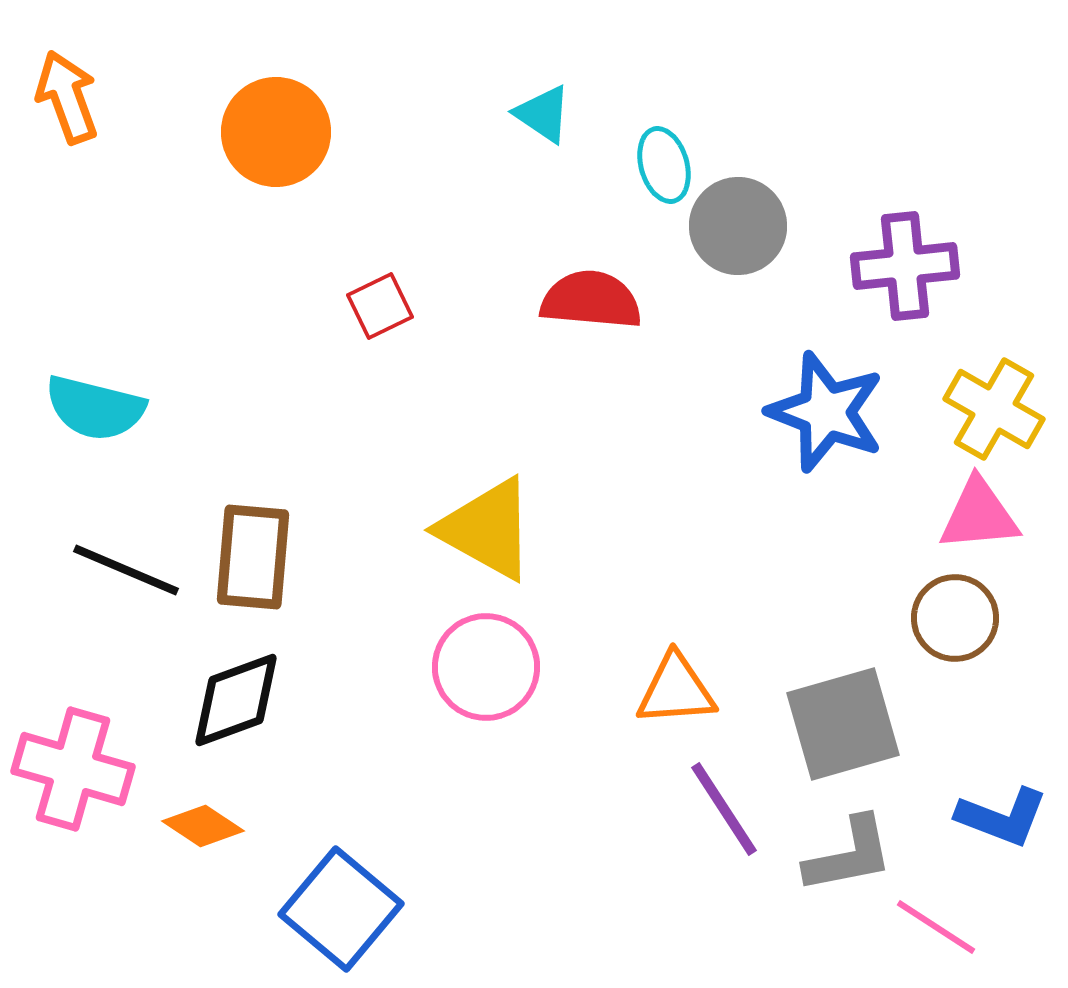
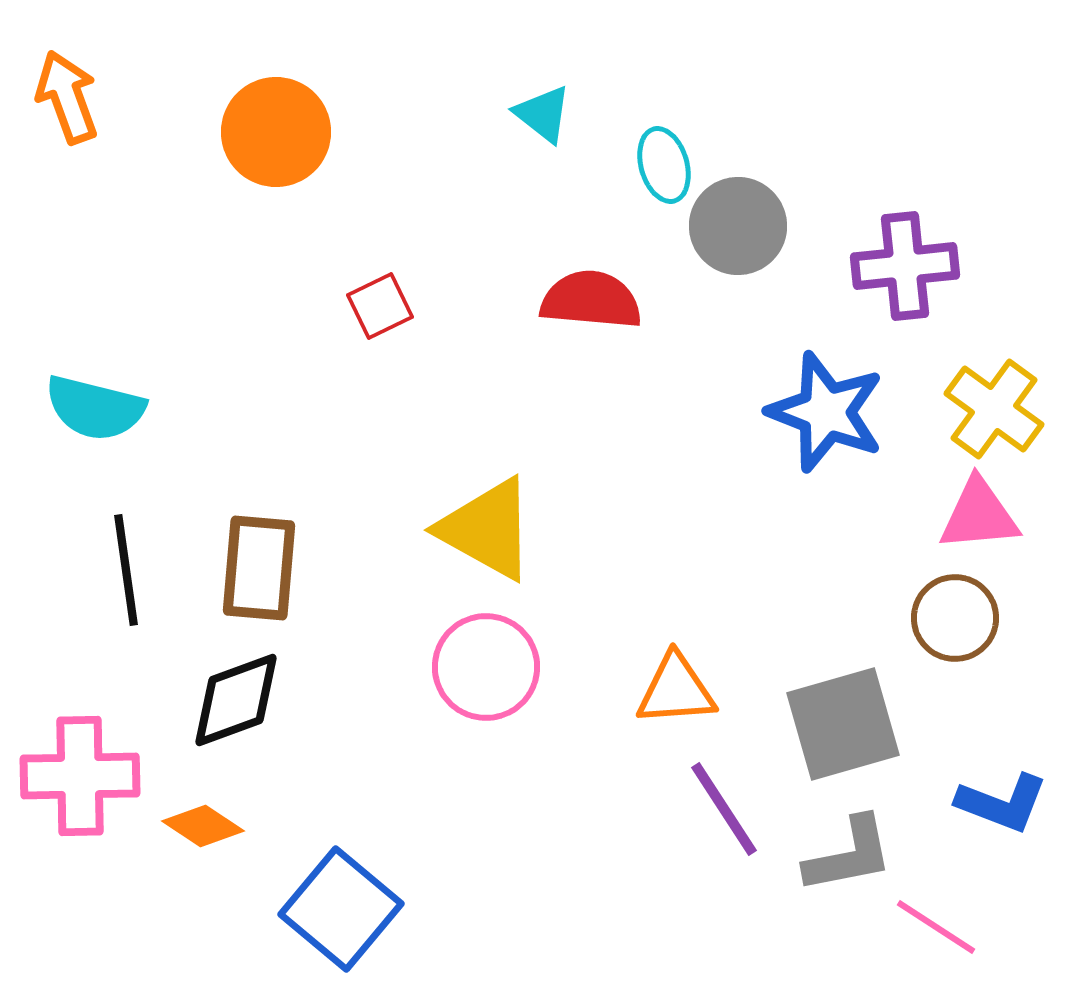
cyan triangle: rotated 4 degrees clockwise
yellow cross: rotated 6 degrees clockwise
brown rectangle: moved 6 px right, 11 px down
black line: rotated 59 degrees clockwise
pink cross: moved 7 px right, 7 px down; rotated 17 degrees counterclockwise
blue L-shape: moved 14 px up
